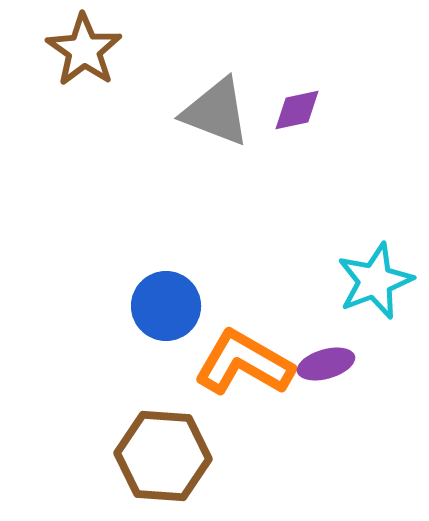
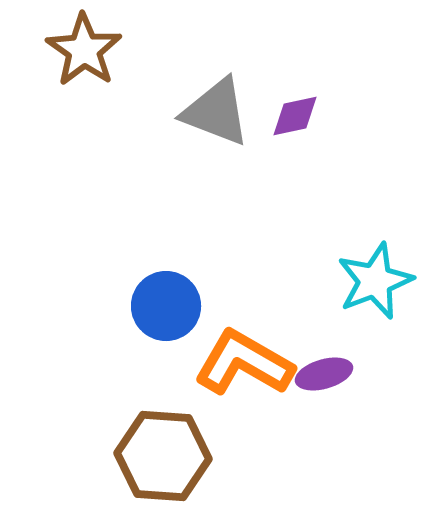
purple diamond: moved 2 px left, 6 px down
purple ellipse: moved 2 px left, 10 px down
